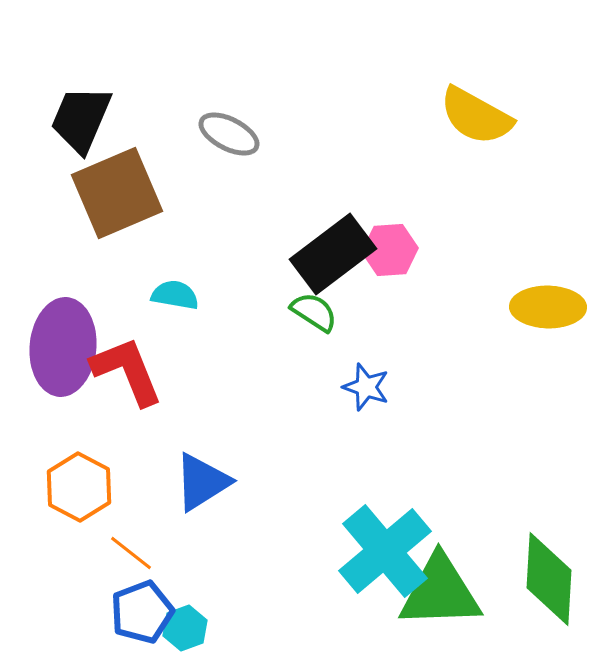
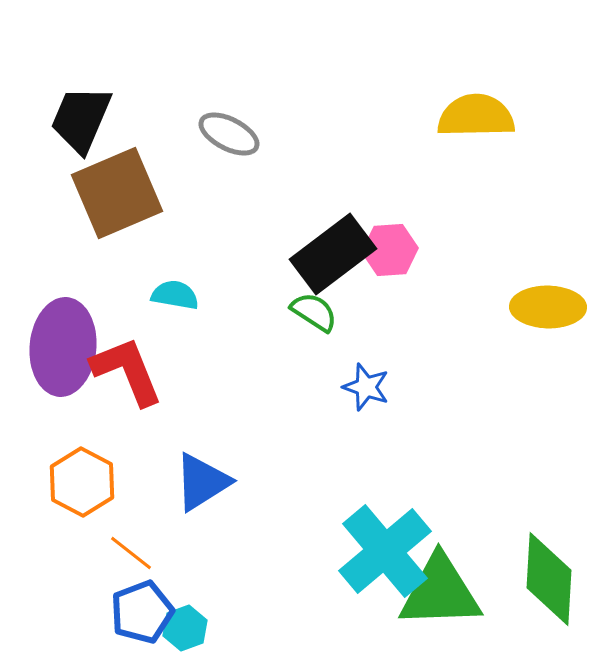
yellow semicircle: rotated 150 degrees clockwise
orange hexagon: moved 3 px right, 5 px up
